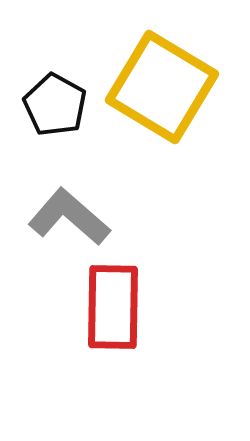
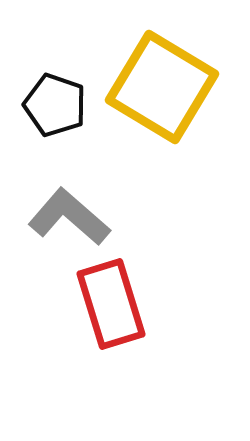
black pentagon: rotated 10 degrees counterclockwise
red rectangle: moved 2 px left, 3 px up; rotated 18 degrees counterclockwise
